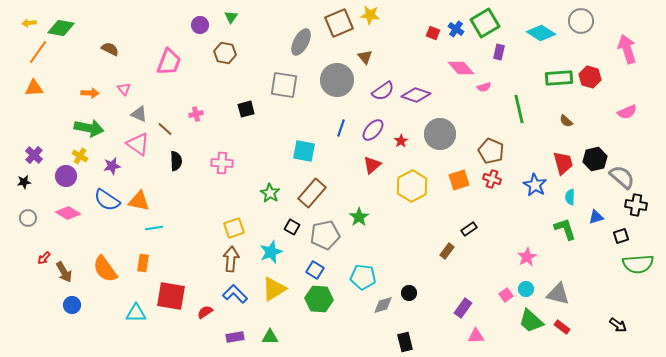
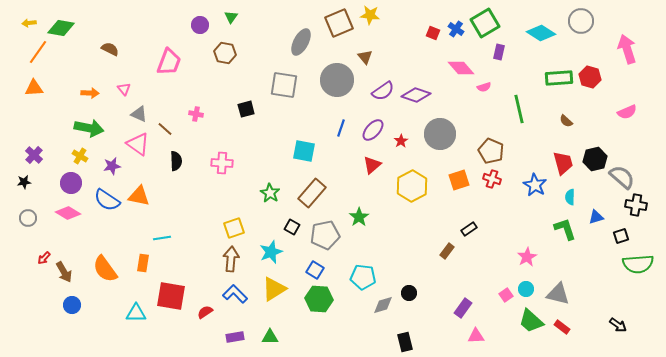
pink cross at (196, 114): rotated 24 degrees clockwise
purple circle at (66, 176): moved 5 px right, 7 px down
orange triangle at (139, 201): moved 5 px up
cyan line at (154, 228): moved 8 px right, 10 px down
